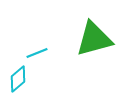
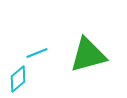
green triangle: moved 6 px left, 16 px down
